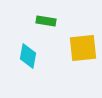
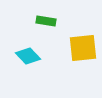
cyan diamond: rotated 55 degrees counterclockwise
